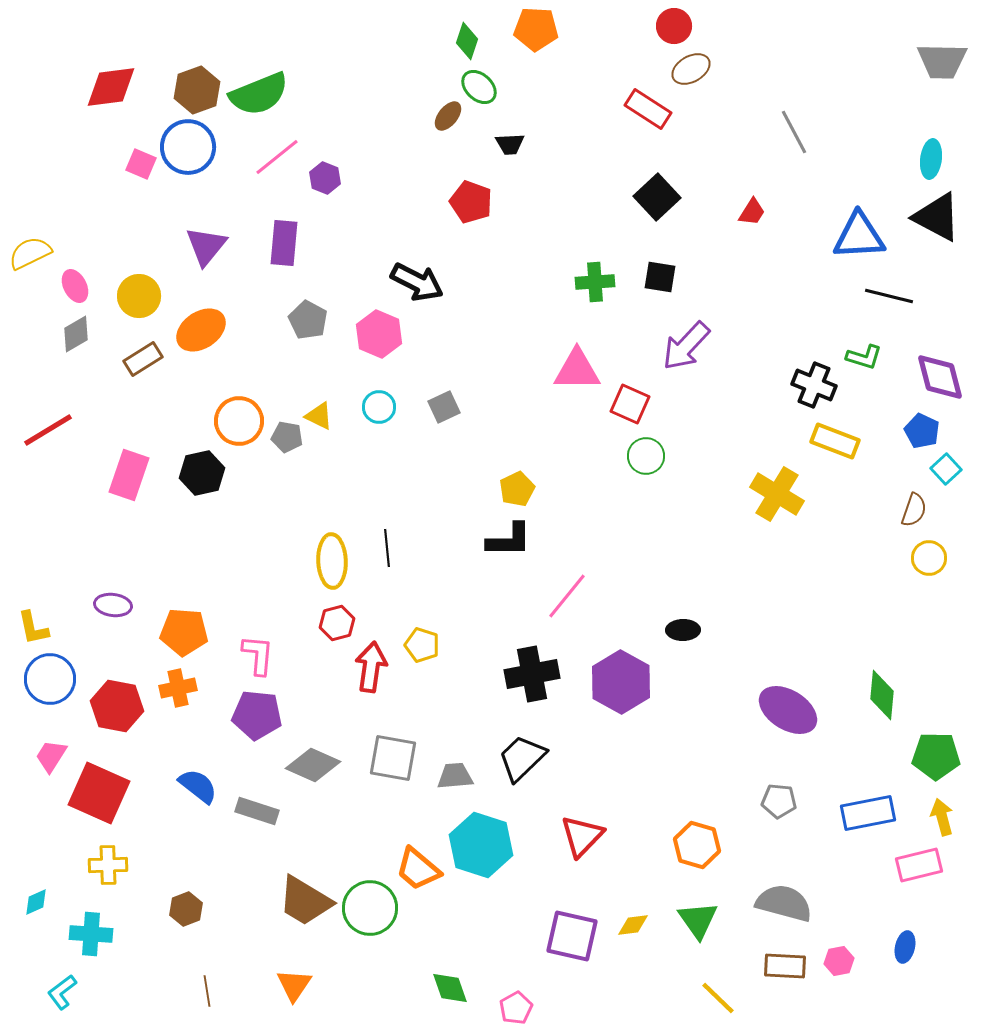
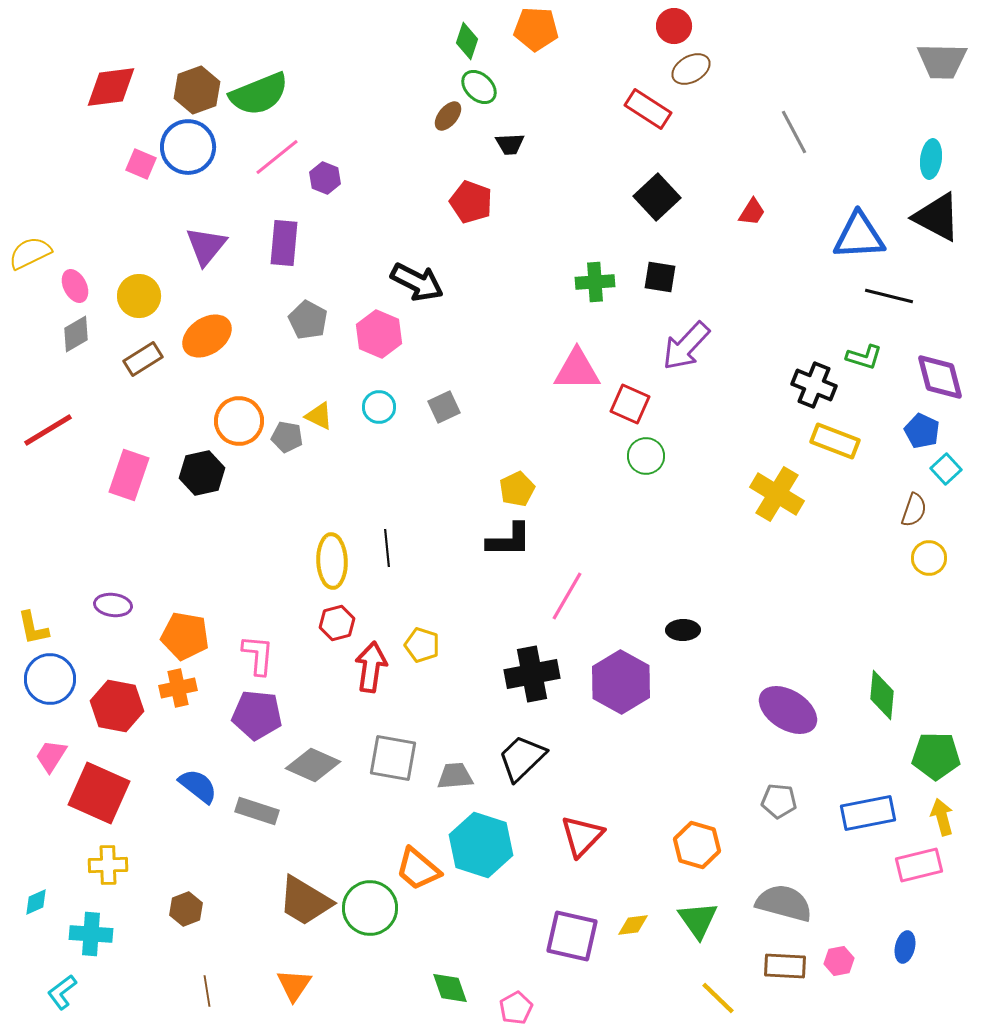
orange ellipse at (201, 330): moved 6 px right, 6 px down
pink line at (567, 596): rotated 9 degrees counterclockwise
orange pentagon at (184, 632): moved 1 px right, 4 px down; rotated 6 degrees clockwise
